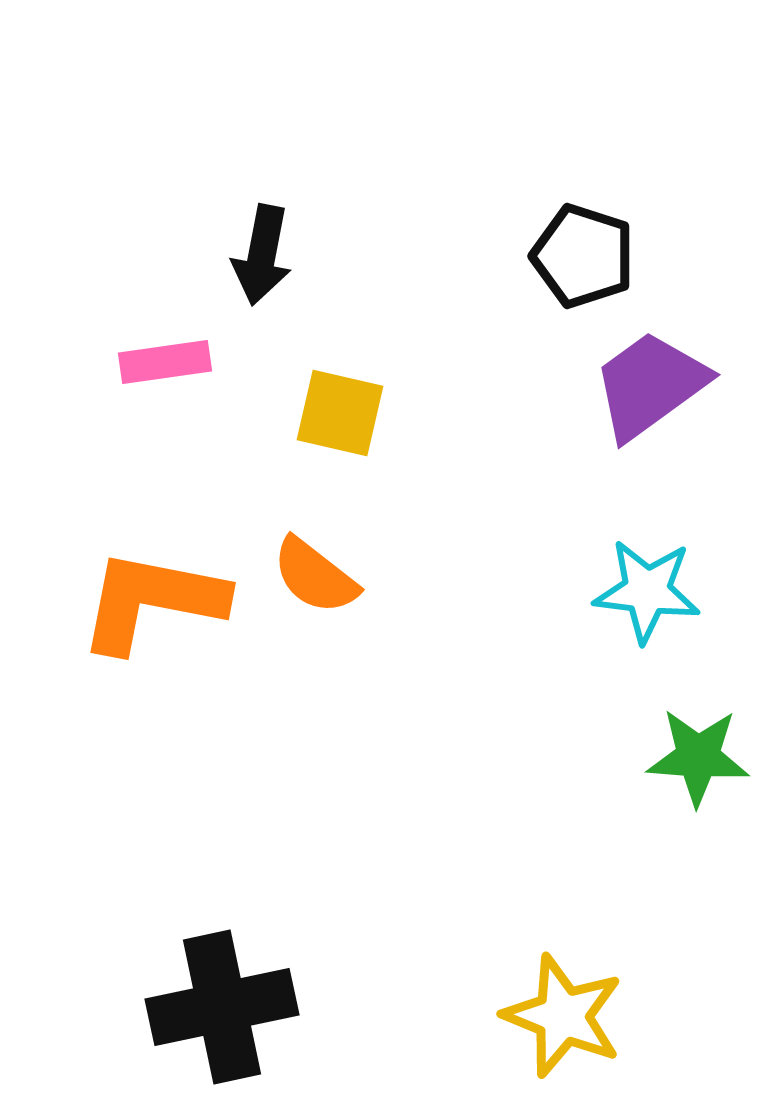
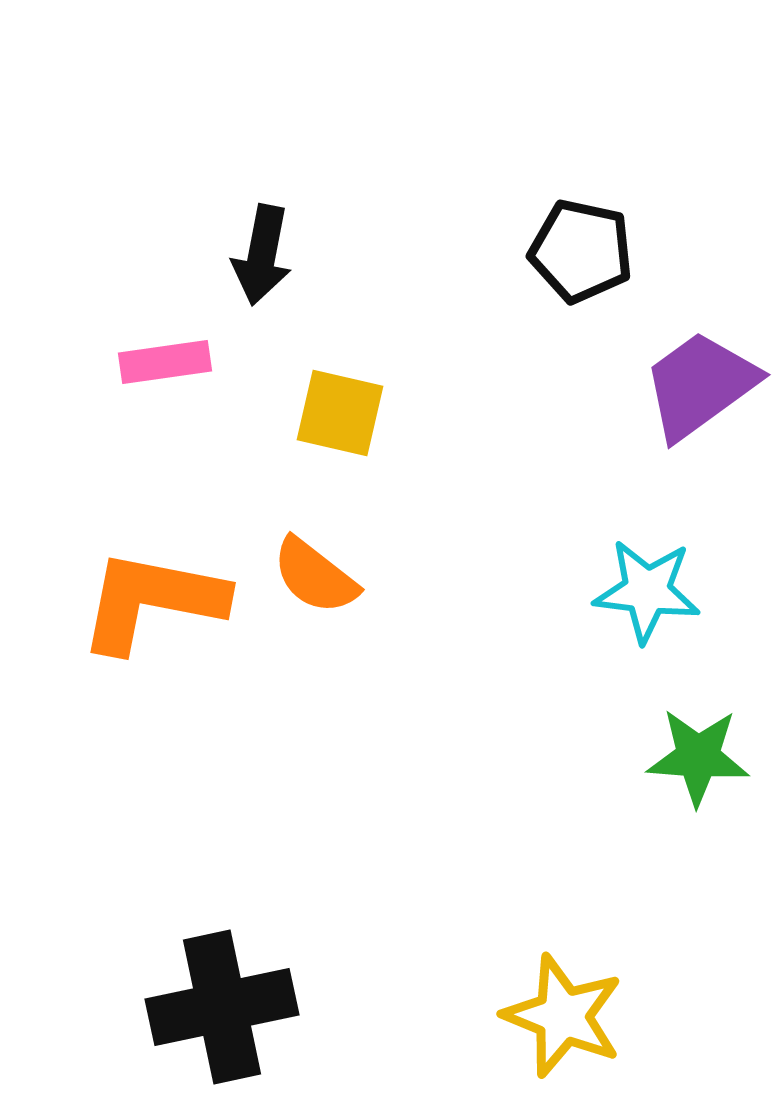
black pentagon: moved 2 px left, 5 px up; rotated 6 degrees counterclockwise
purple trapezoid: moved 50 px right
